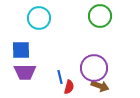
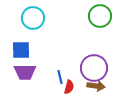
cyan circle: moved 6 px left
brown arrow: moved 4 px left; rotated 12 degrees counterclockwise
